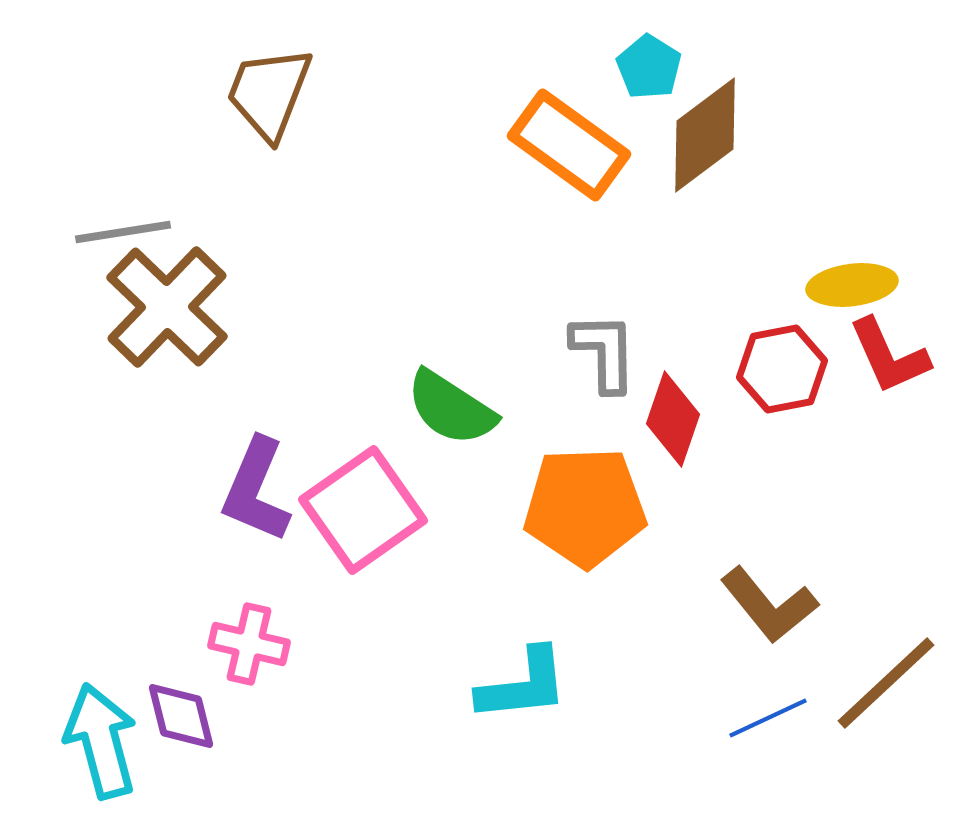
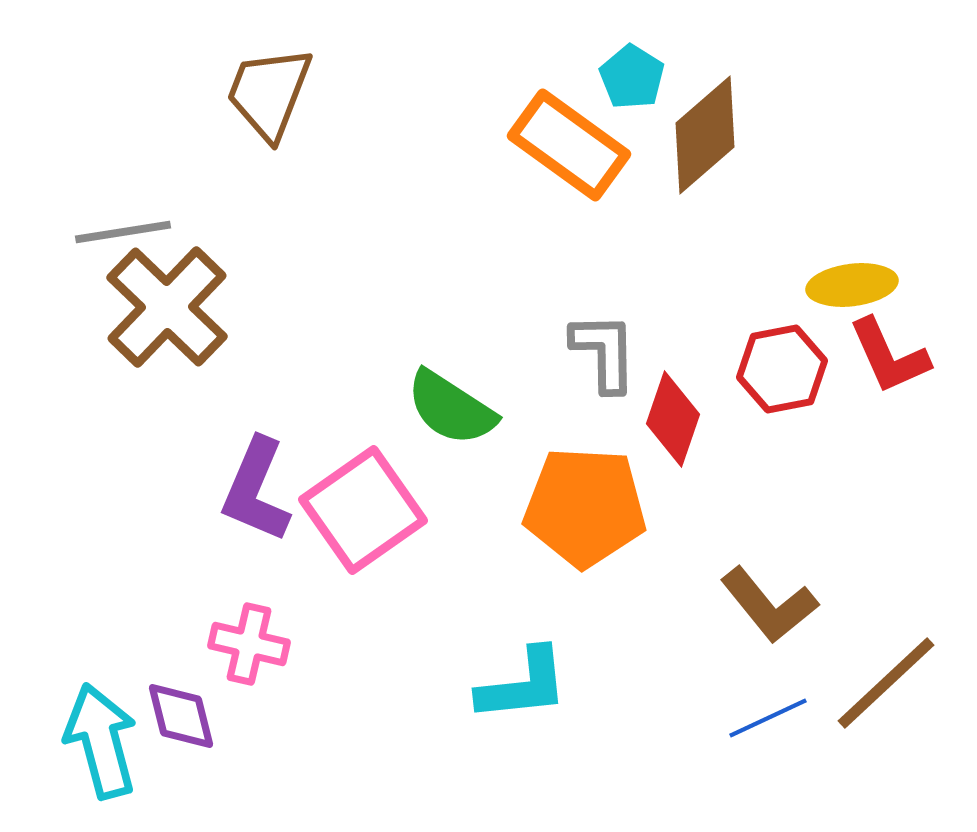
cyan pentagon: moved 17 px left, 10 px down
brown diamond: rotated 4 degrees counterclockwise
orange pentagon: rotated 5 degrees clockwise
